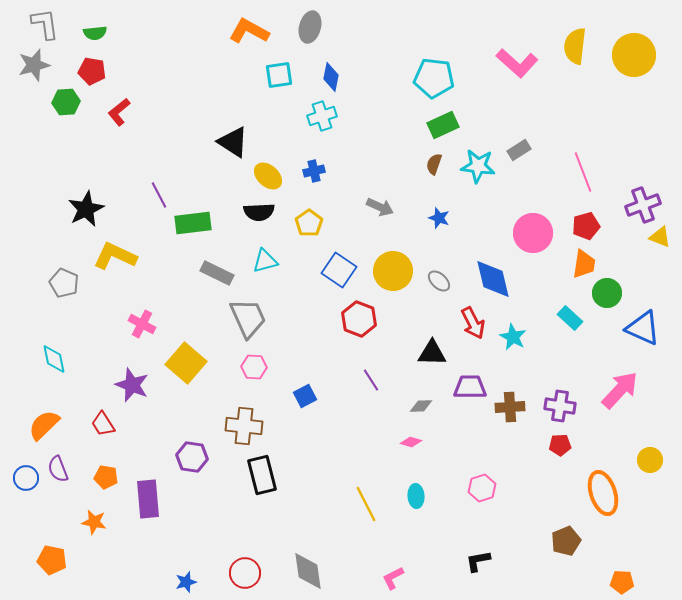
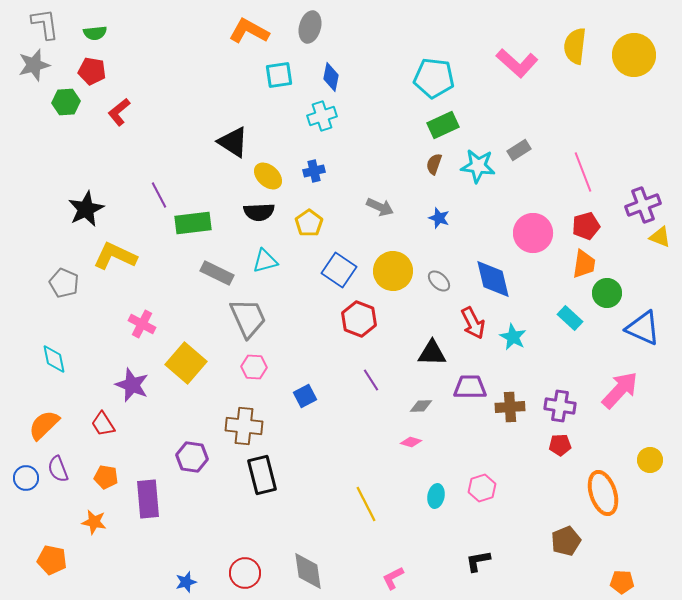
cyan ellipse at (416, 496): moved 20 px right; rotated 15 degrees clockwise
